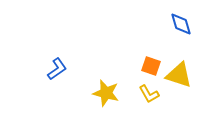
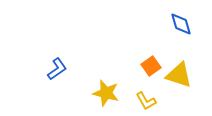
orange square: rotated 36 degrees clockwise
yellow L-shape: moved 3 px left, 7 px down
